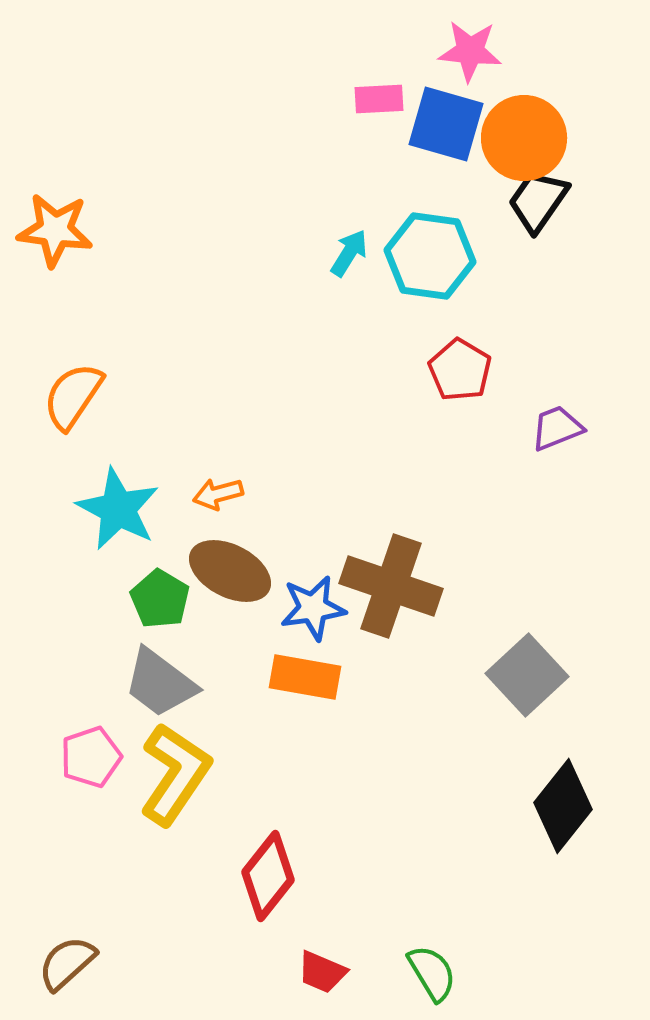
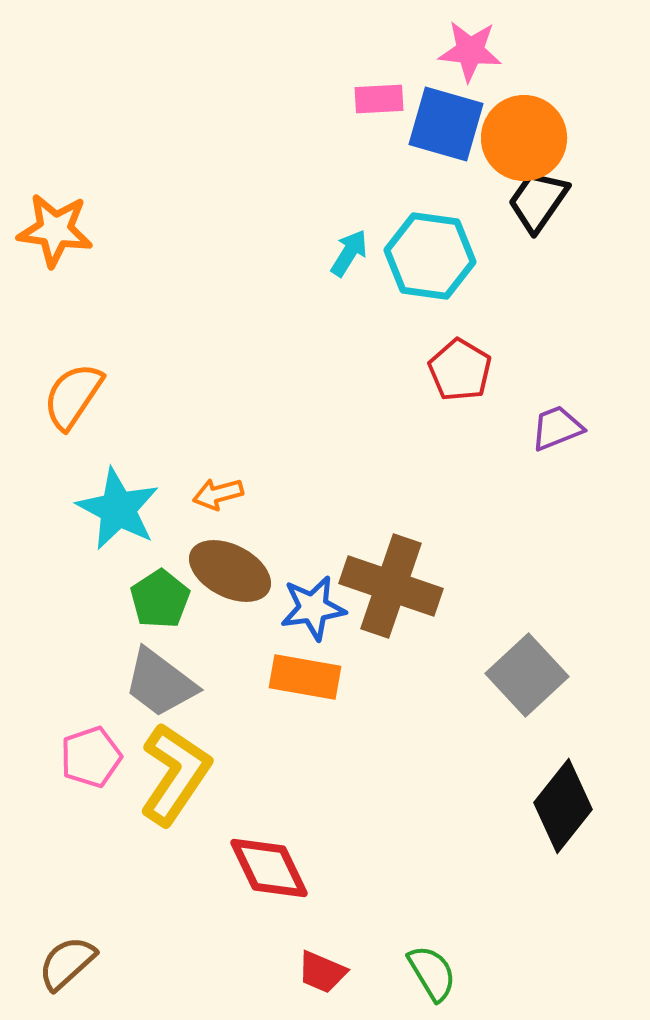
green pentagon: rotated 8 degrees clockwise
red diamond: moved 1 px right, 8 px up; rotated 64 degrees counterclockwise
